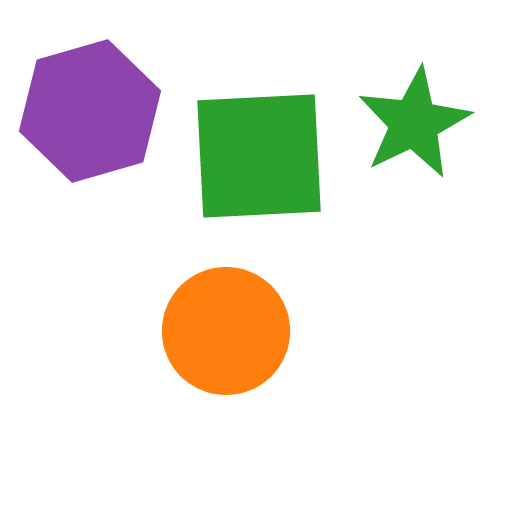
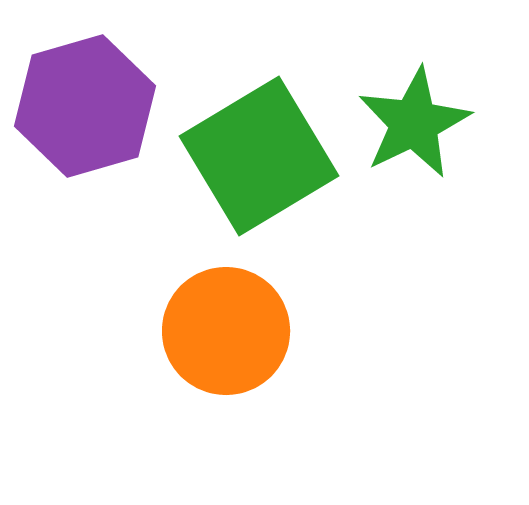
purple hexagon: moved 5 px left, 5 px up
green square: rotated 28 degrees counterclockwise
